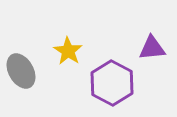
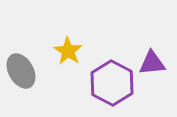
purple triangle: moved 15 px down
